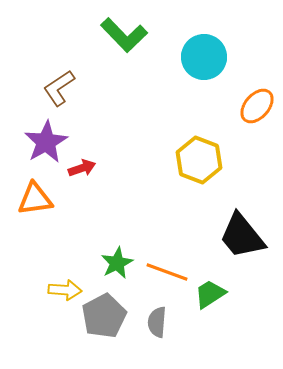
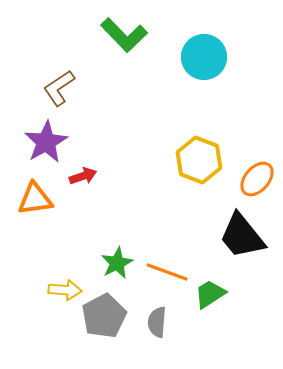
orange ellipse: moved 73 px down
red arrow: moved 1 px right, 8 px down
